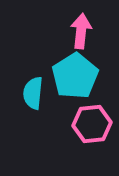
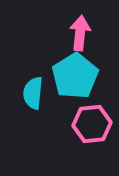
pink arrow: moved 1 px left, 2 px down
